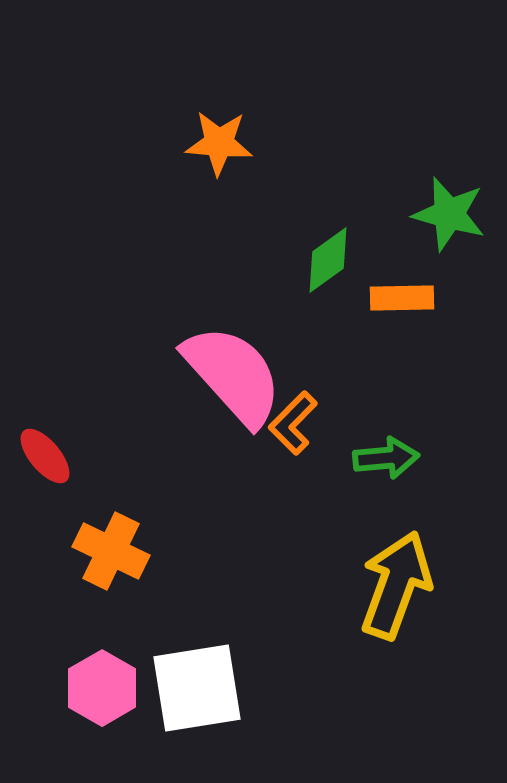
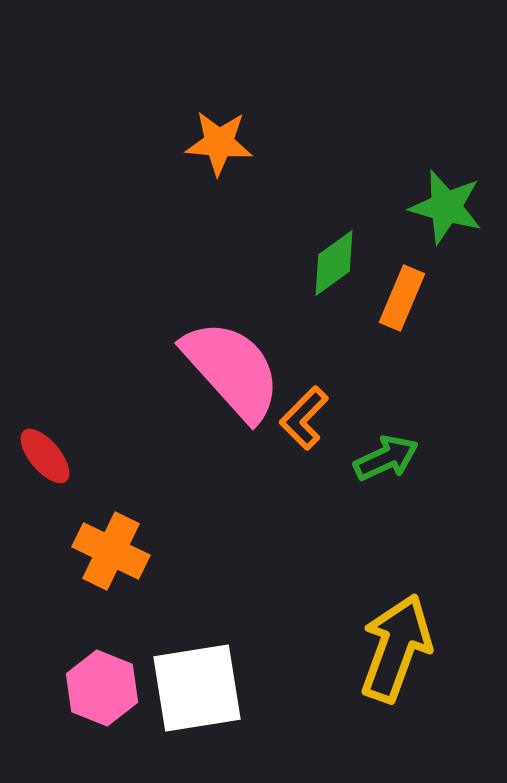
green star: moved 3 px left, 7 px up
green diamond: moved 6 px right, 3 px down
orange rectangle: rotated 66 degrees counterclockwise
pink semicircle: moved 1 px left, 5 px up
orange L-shape: moved 11 px right, 5 px up
green arrow: rotated 20 degrees counterclockwise
yellow arrow: moved 63 px down
pink hexagon: rotated 8 degrees counterclockwise
